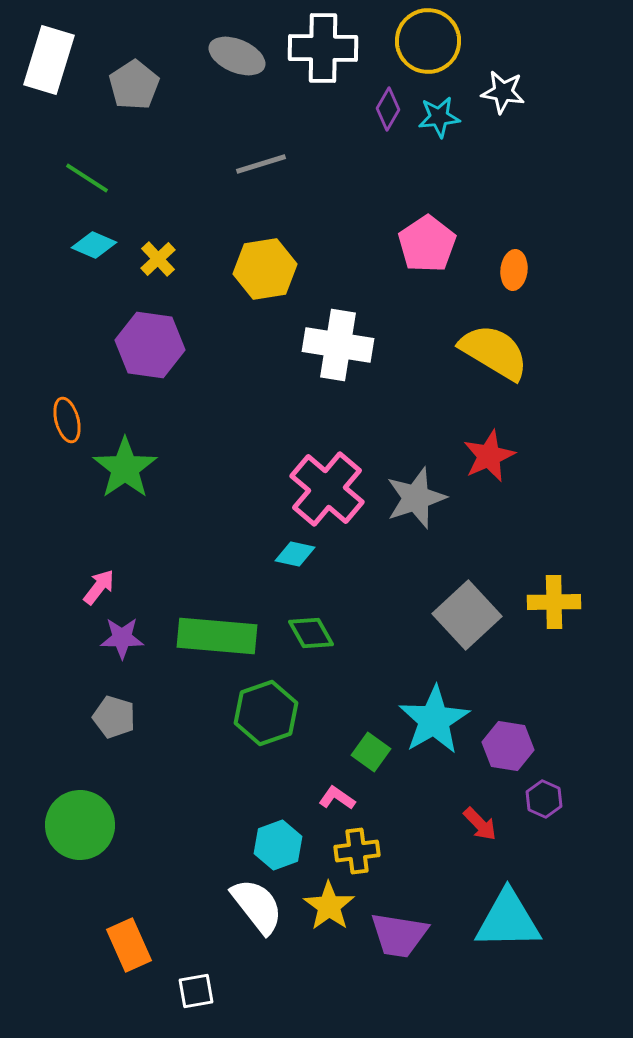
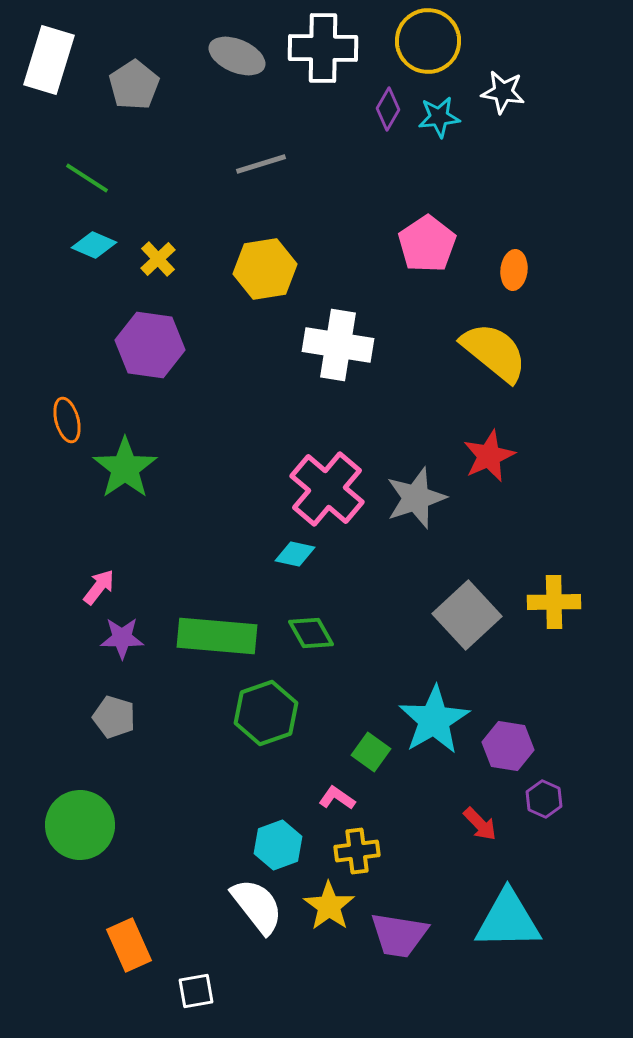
yellow semicircle at (494, 352): rotated 8 degrees clockwise
